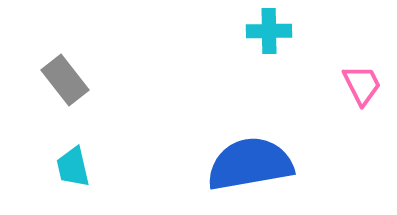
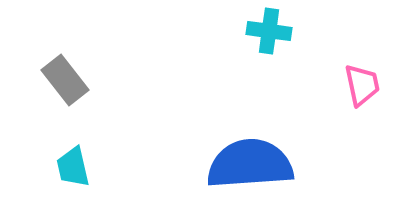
cyan cross: rotated 9 degrees clockwise
pink trapezoid: rotated 15 degrees clockwise
blue semicircle: rotated 6 degrees clockwise
